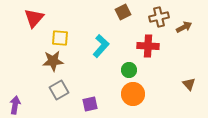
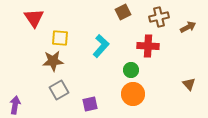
red triangle: rotated 15 degrees counterclockwise
brown arrow: moved 4 px right
green circle: moved 2 px right
